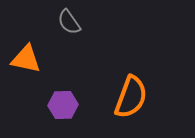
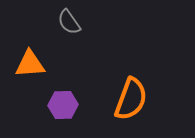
orange triangle: moved 4 px right, 5 px down; rotated 16 degrees counterclockwise
orange semicircle: moved 2 px down
